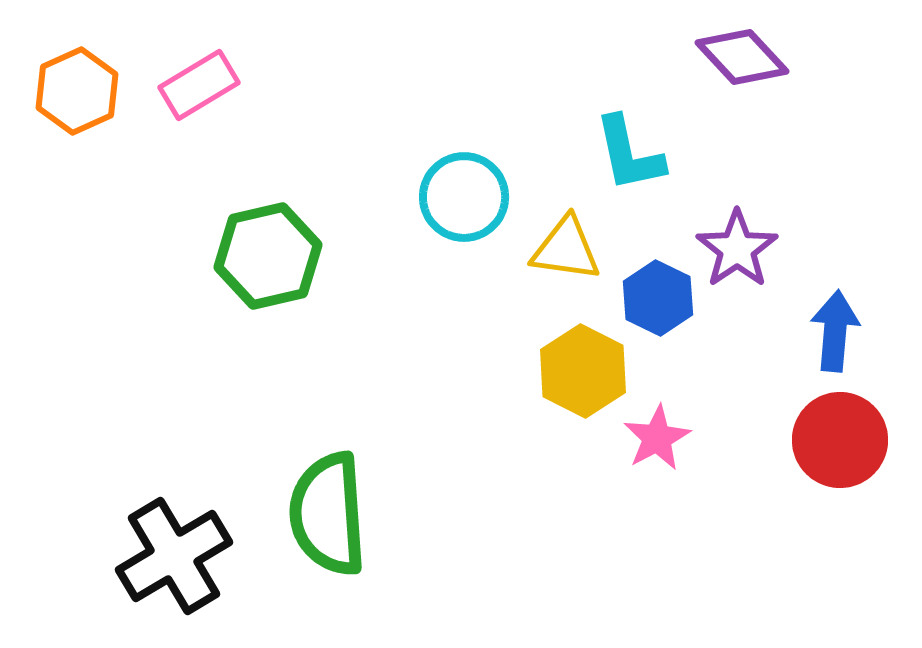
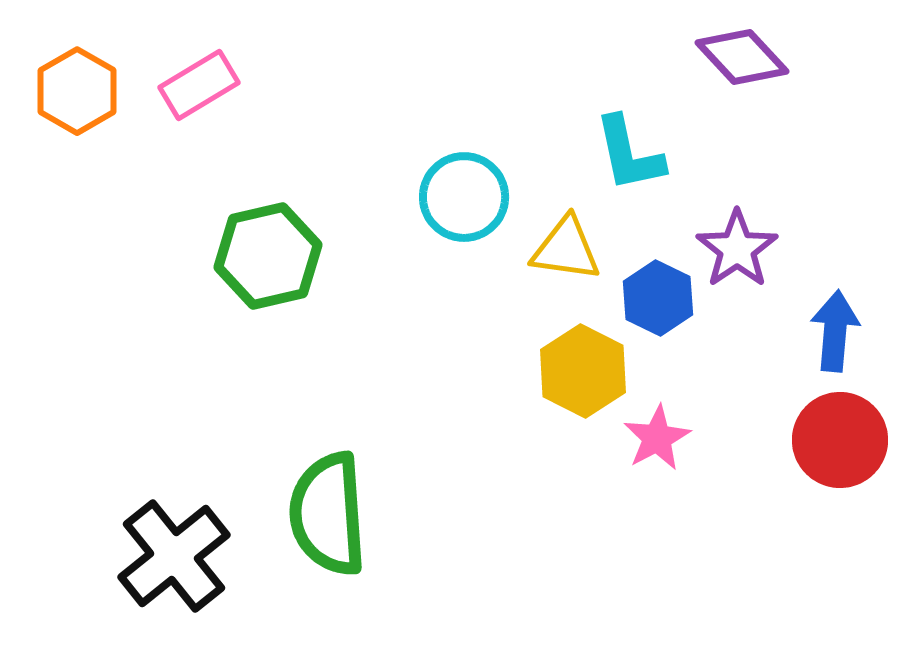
orange hexagon: rotated 6 degrees counterclockwise
black cross: rotated 8 degrees counterclockwise
